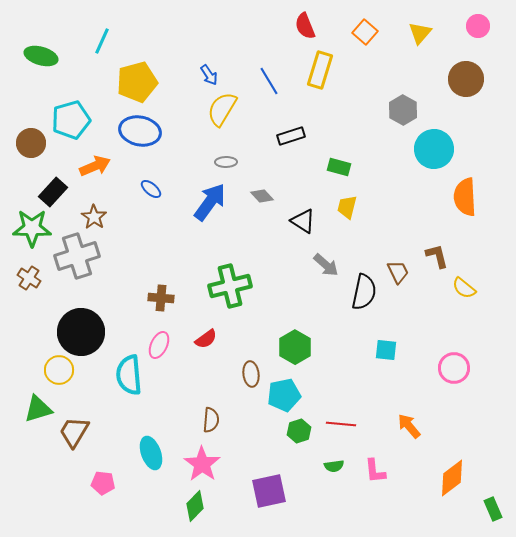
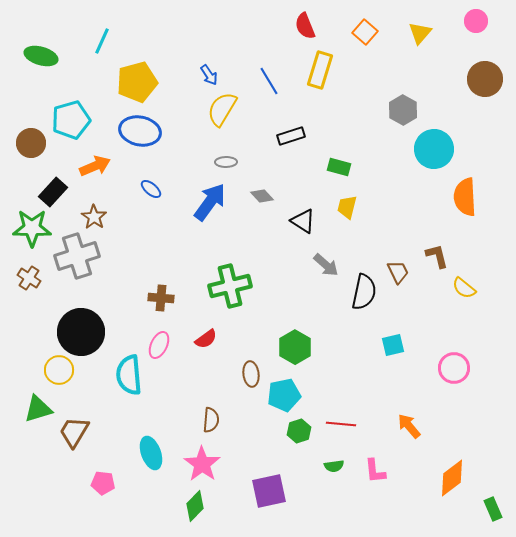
pink circle at (478, 26): moved 2 px left, 5 px up
brown circle at (466, 79): moved 19 px right
cyan square at (386, 350): moved 7 px right, 5 px up; rotated 20 degrees counterclockwise
